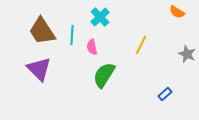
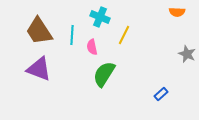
orange semicircle: rotated 28 degrees counterclockwise
cyan cross: rotated 24 degrees counterclockwise
brown trapezoid: moved 3 px left
yellow line: moved 17 px left, 10 px up
purple triangle: rotated 24 degrees counterclockwise
green semicircle: moved 1 px up
blue rectangle: moved 4 px left
